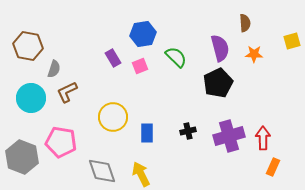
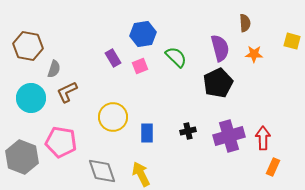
yellow square: rotated 30 degrees clockwise
